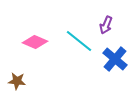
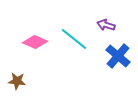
purple arrow: rotated 84 degrees clockwise
cyan line: moved 5 px left, 2 px up
blue cross: moved 3 px right, 3 px up
